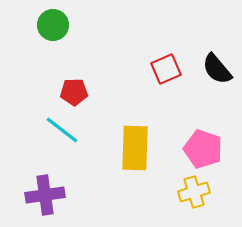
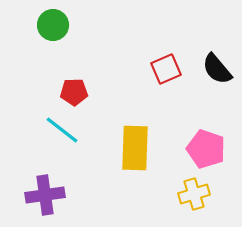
pink pentagon: moved 3 px right
yellow cross: moved 2 px down
